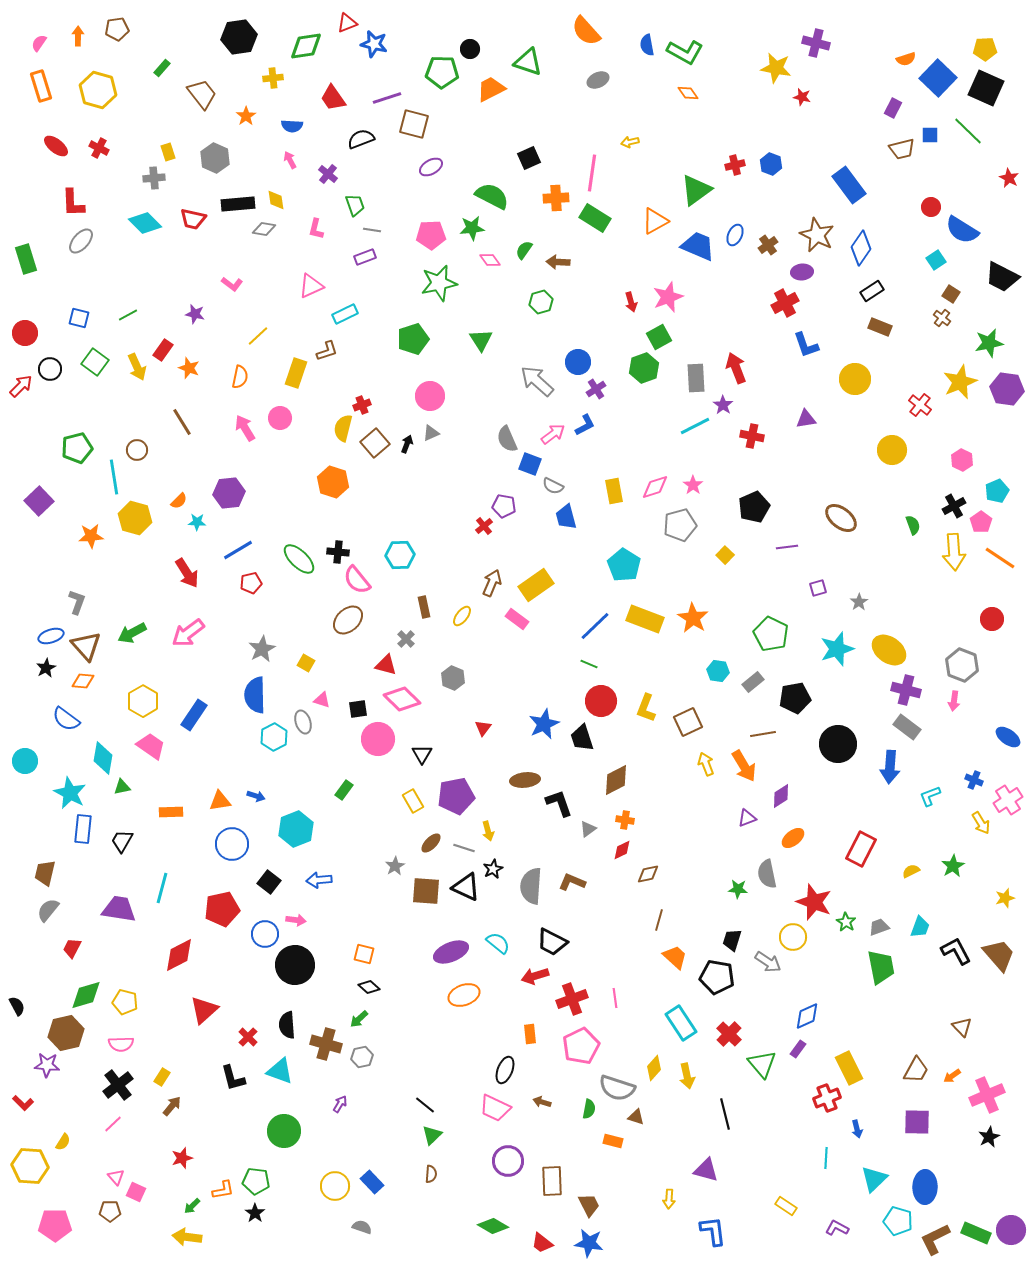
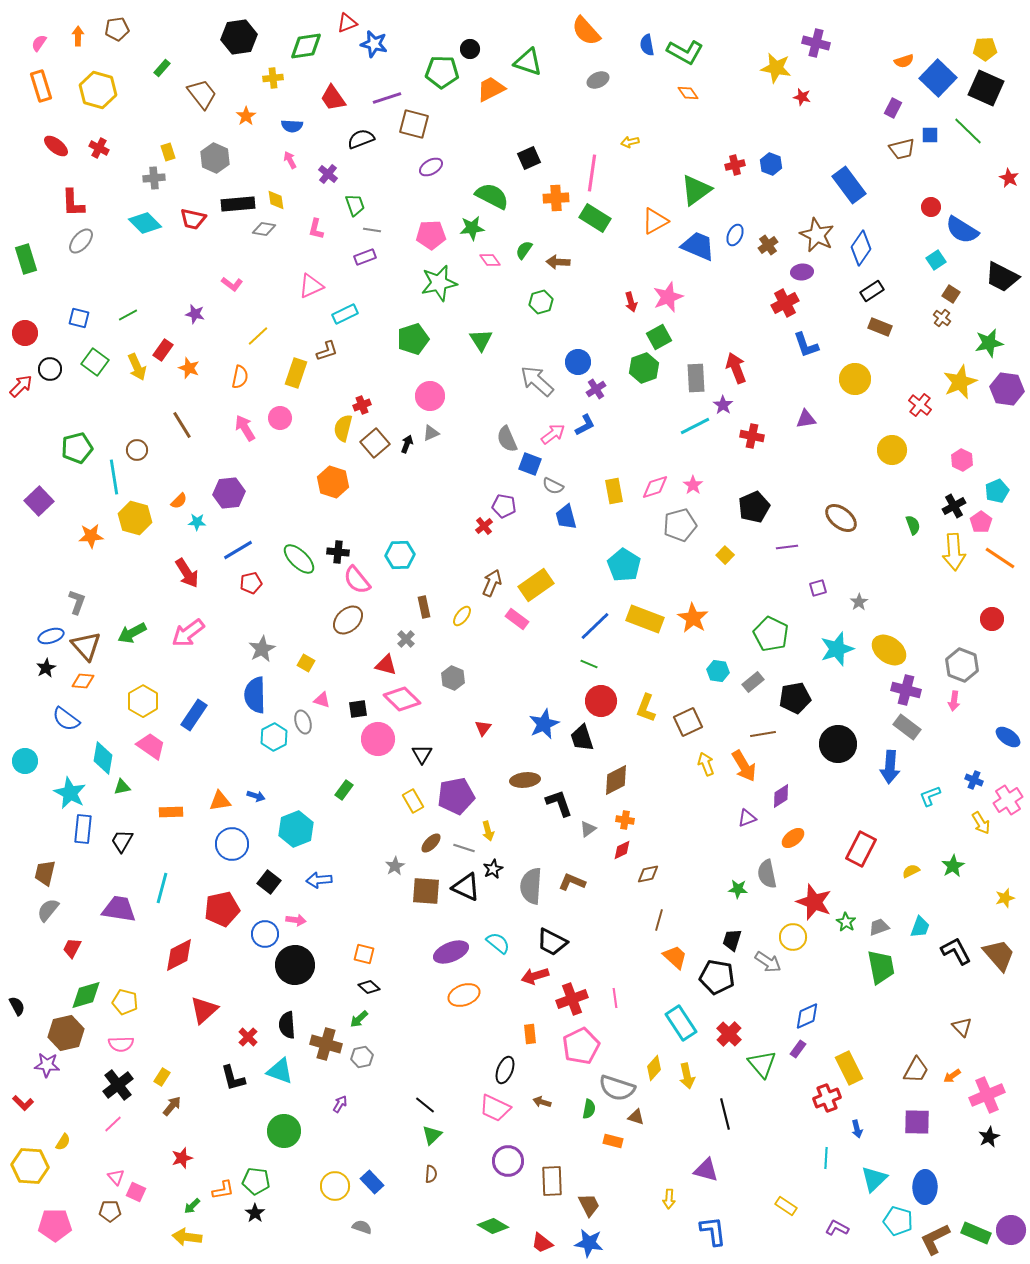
orange semicircle at (906, 59): moved 2 px left, 2 px down
brown line at (182, 422): moved 3 px down
